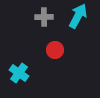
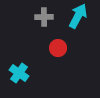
red circle: moved 3 px right, 2 px up
